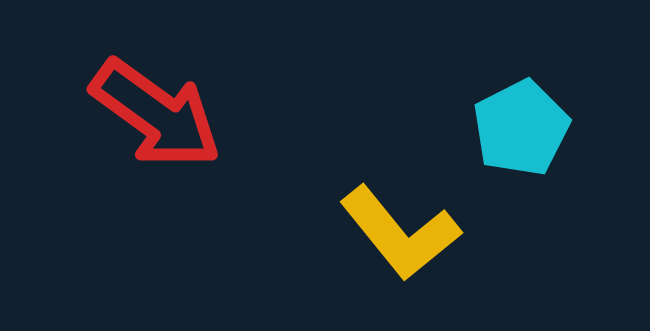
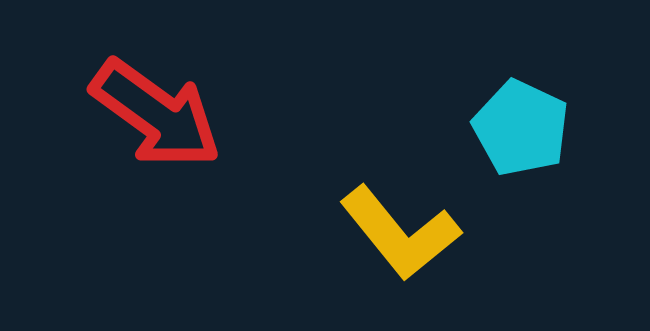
cyan pentagon: rotated 20 degrees counterclockwise
